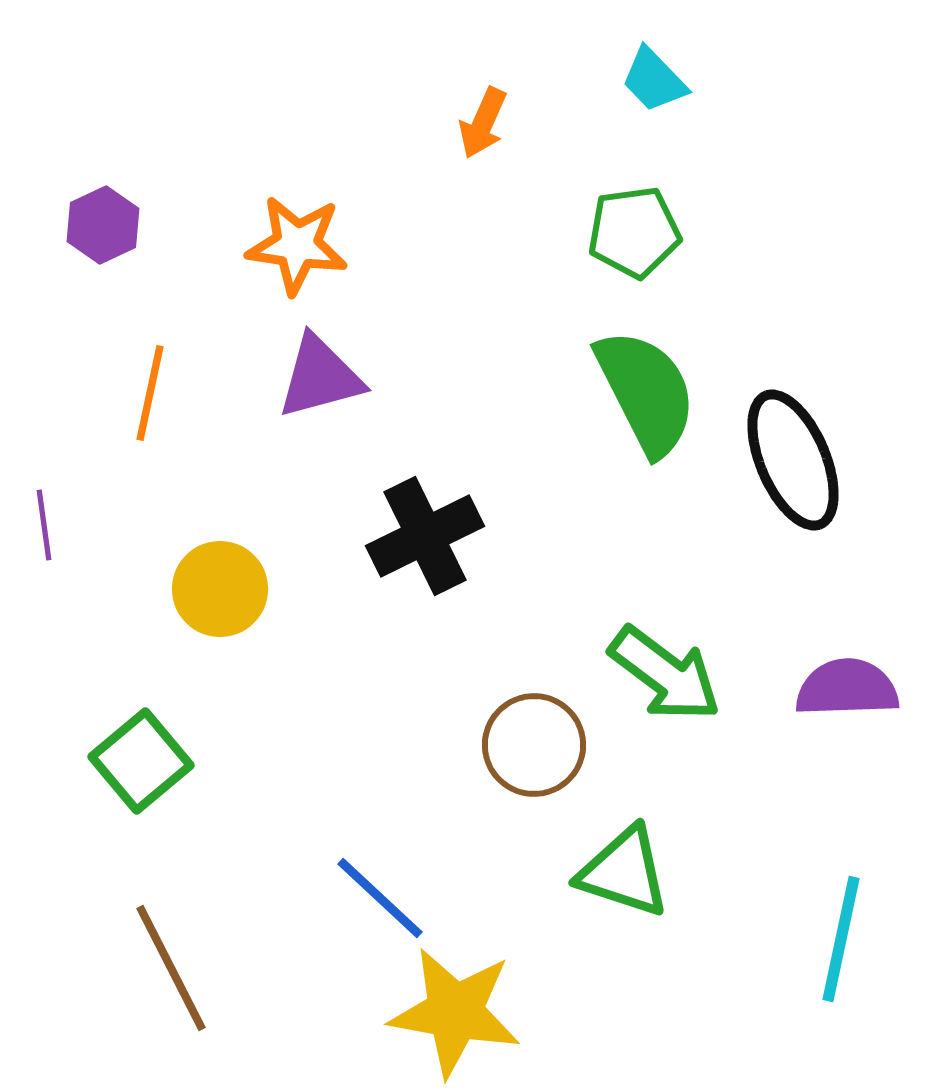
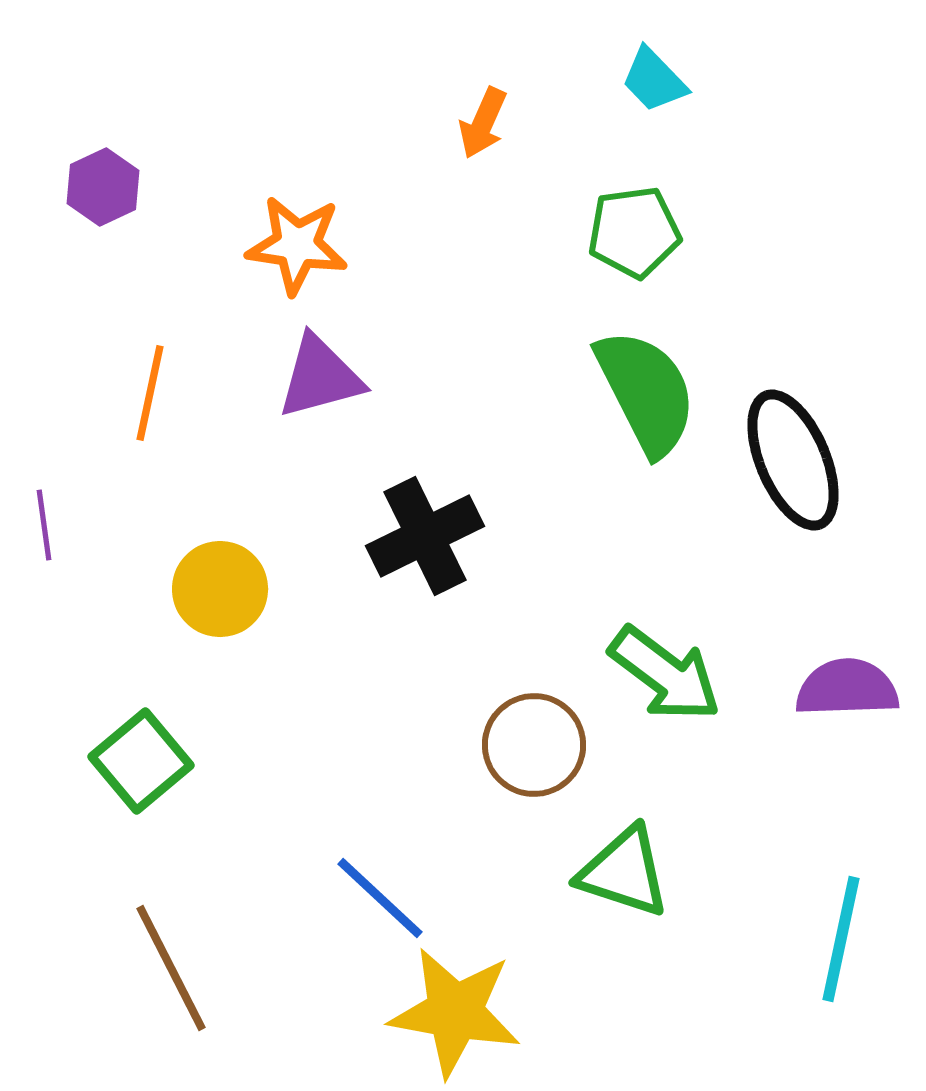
purple hexagon: moved 38 px up
